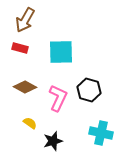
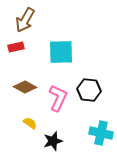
red rectangle: moved 4 px left, 1 px up; rotated 28 degrees counterclockwise
black hexagon: rotated 10 degrees counterclockwise
